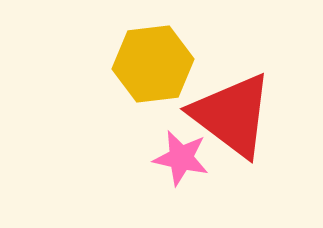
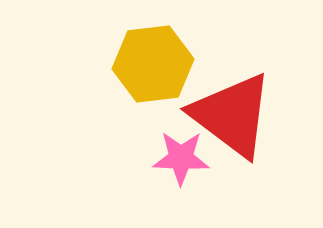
pink star: rotated 10 degrees counterclockwise
